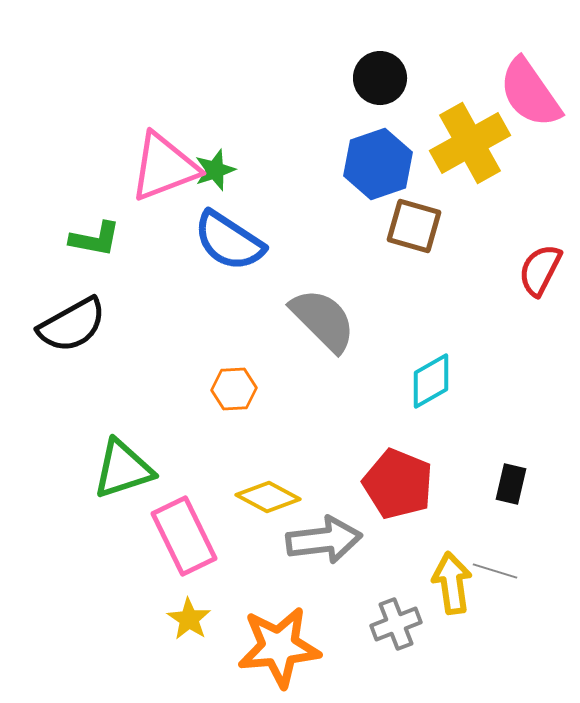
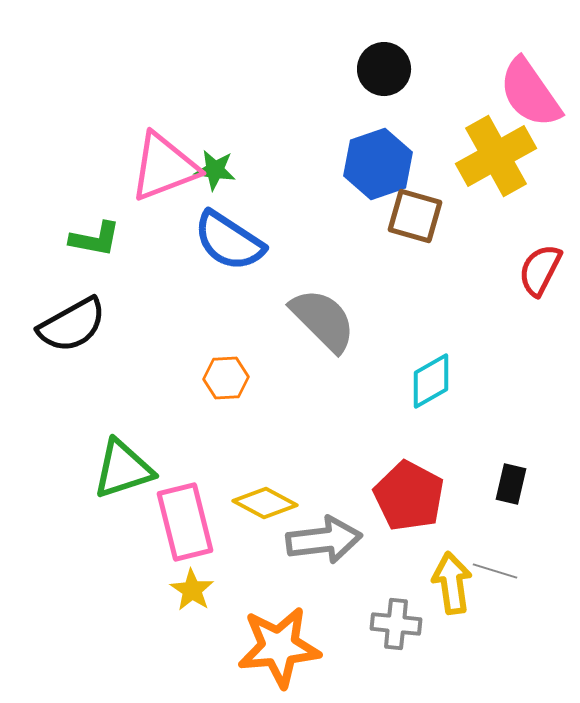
black circle: moved 4 px right, 9 px up
yellow cross: moved 26 px right, 13 px down
green star: rotated 27 degrees clockwise
brown square: moved 1 px right, 10 px up
orange hexagon: moved 8 px left, 11 px up
red pentagon: moved 11 px right, 12 px down; rotated 6 degrees clockwise
yellow diamond: moved 3 px left, 6 px down
pink rectangle: moved 1 px right, 14 px up; rotated 12 degrees clockwise
yellow star: moved 3 px right, 29 px up
gray cross: rotated 27 degrees clockwise
